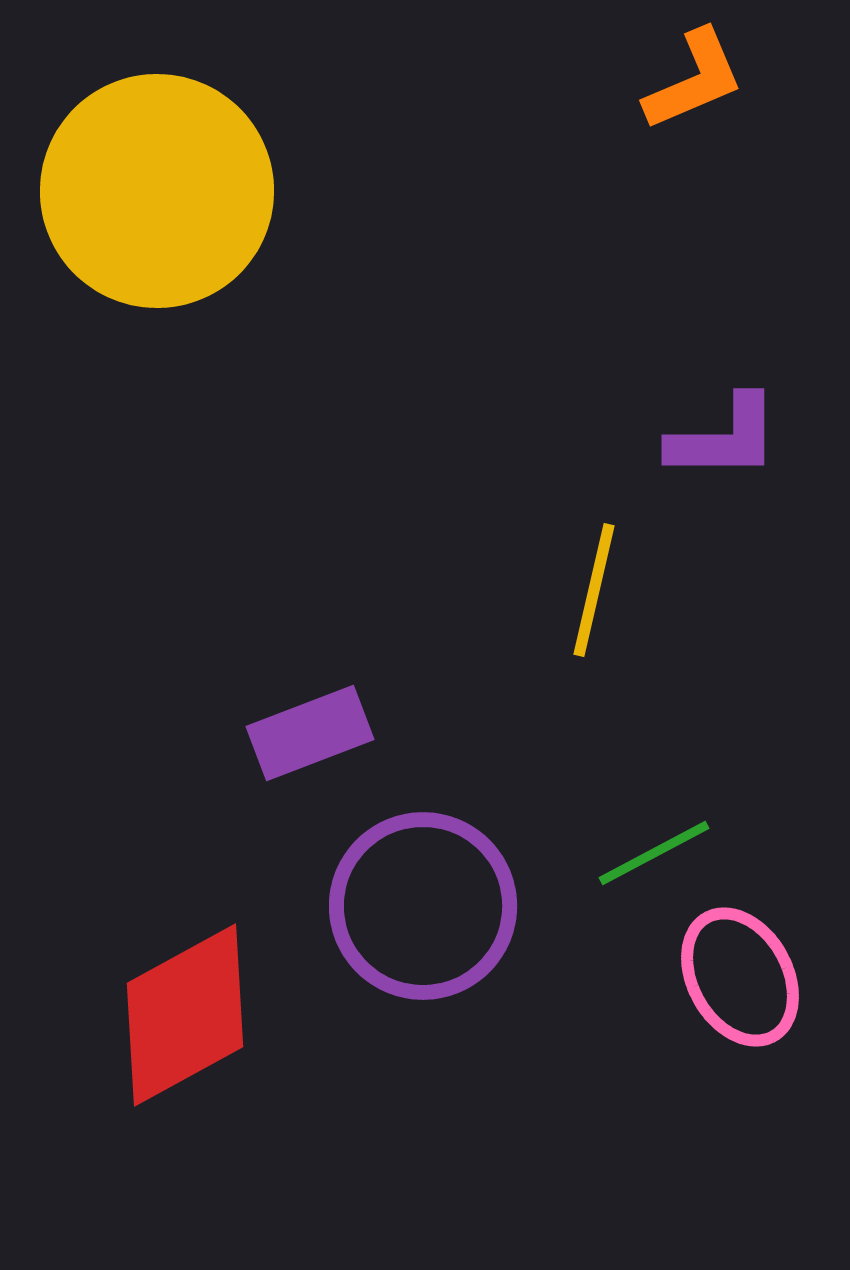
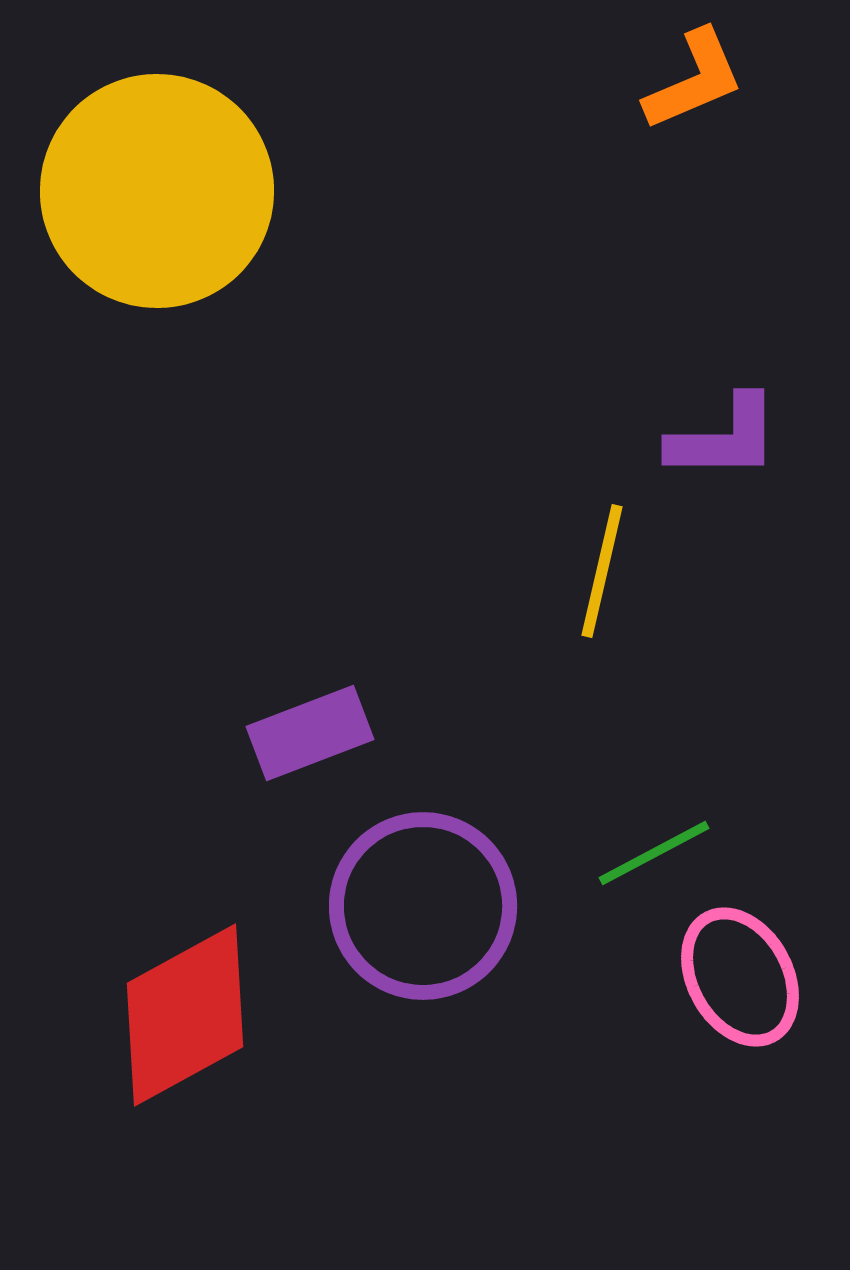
yellow line: moved 8 px right, 19 px up
